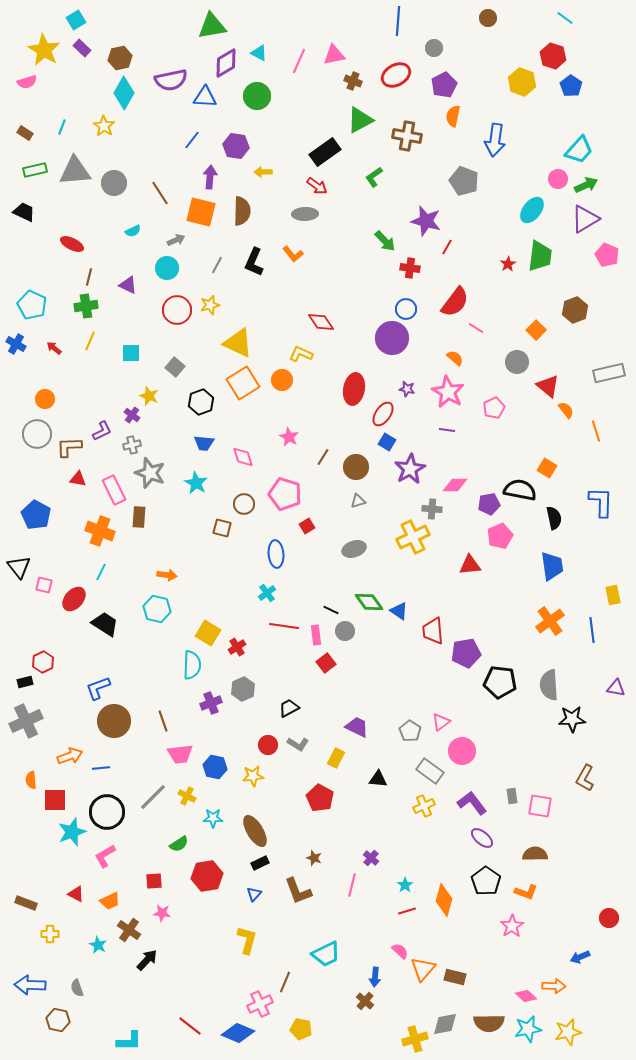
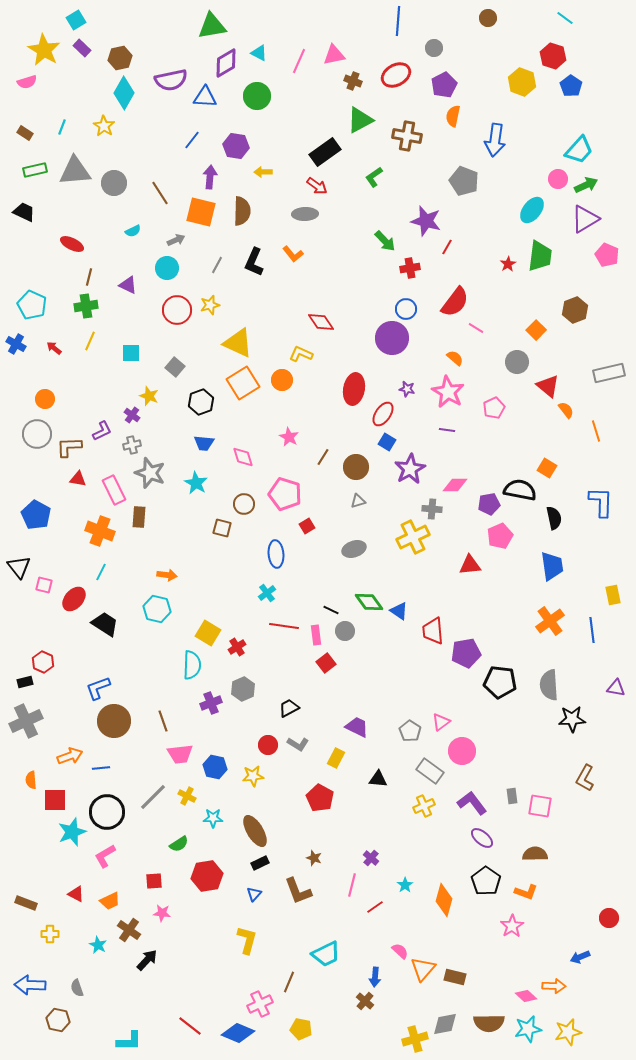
red cross at (410, 268): rotated 18 degrees counterclockwise
red hexagon at (43, 662): rotated 10 degrees counterclockwise
red line at (407, 911): moved 32 px left, 4 px up; rotated 18 degrees counterclockwise
brown line at (285, 982): moved 4 px right
